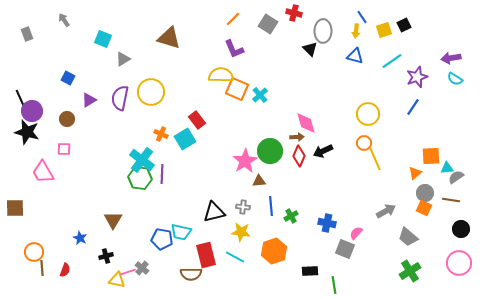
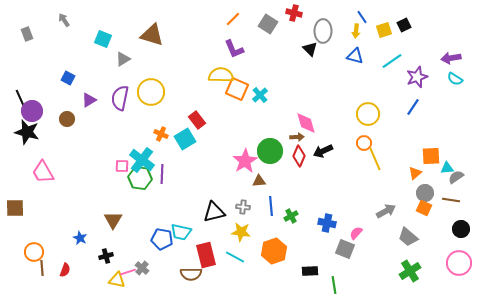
brown triangle at (169, 38): moved 17 px left, 3 px up
pink square at (64, 149): moved 58 px right, 17 px down
